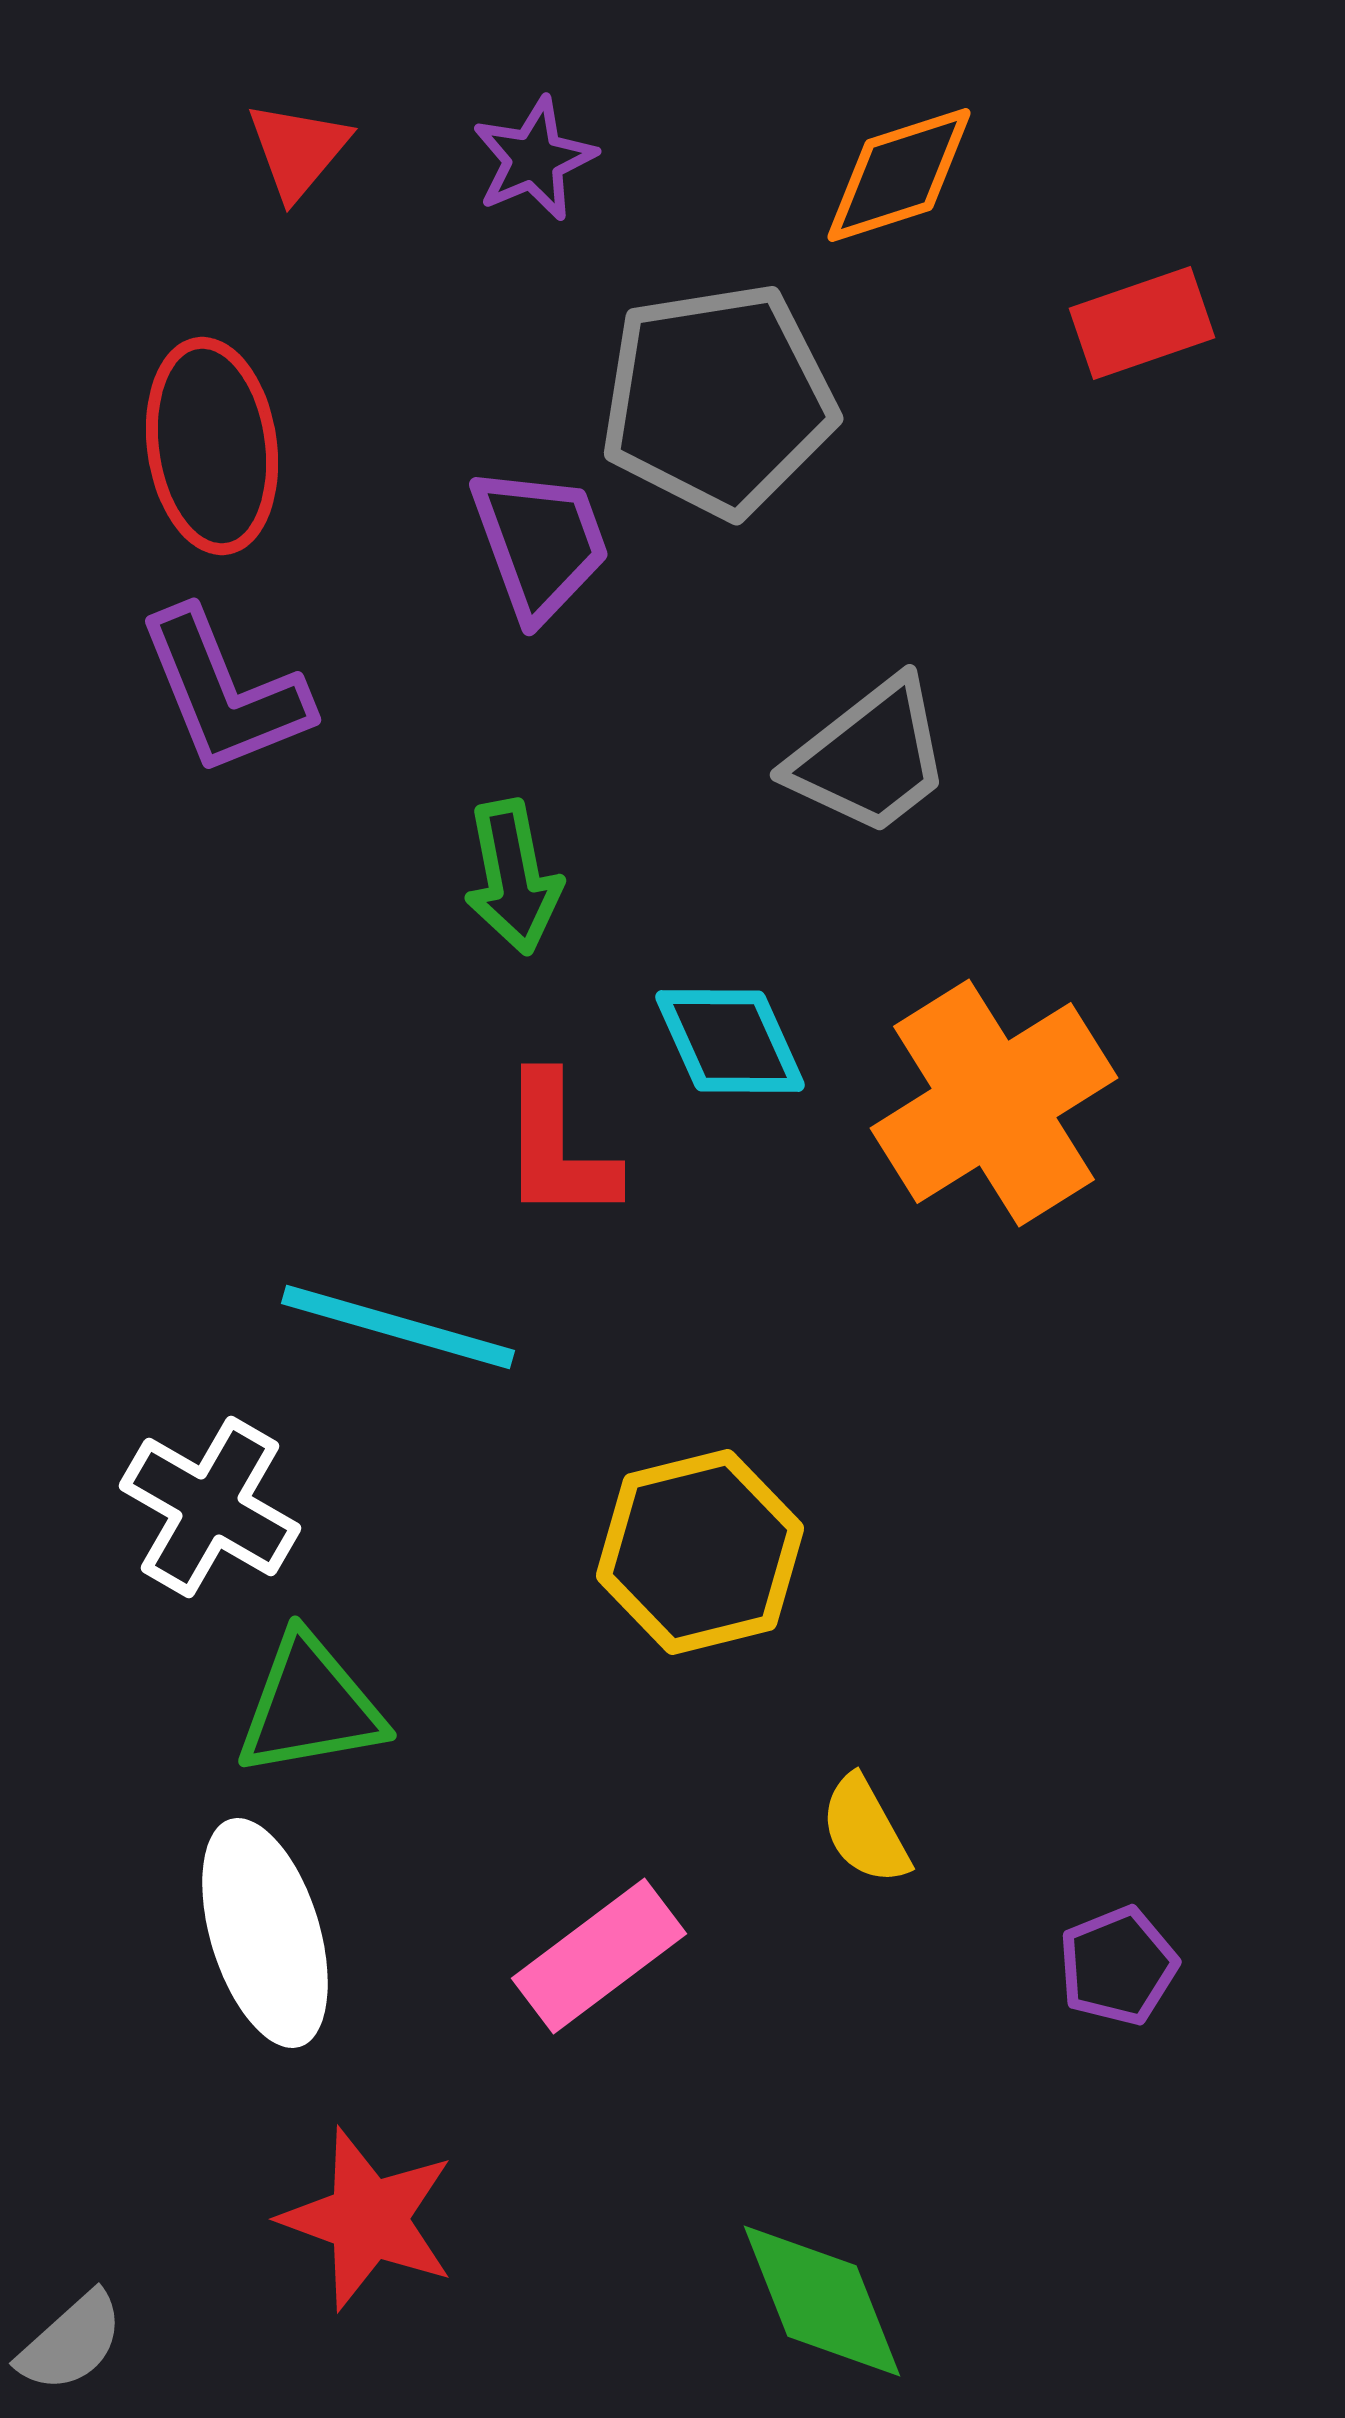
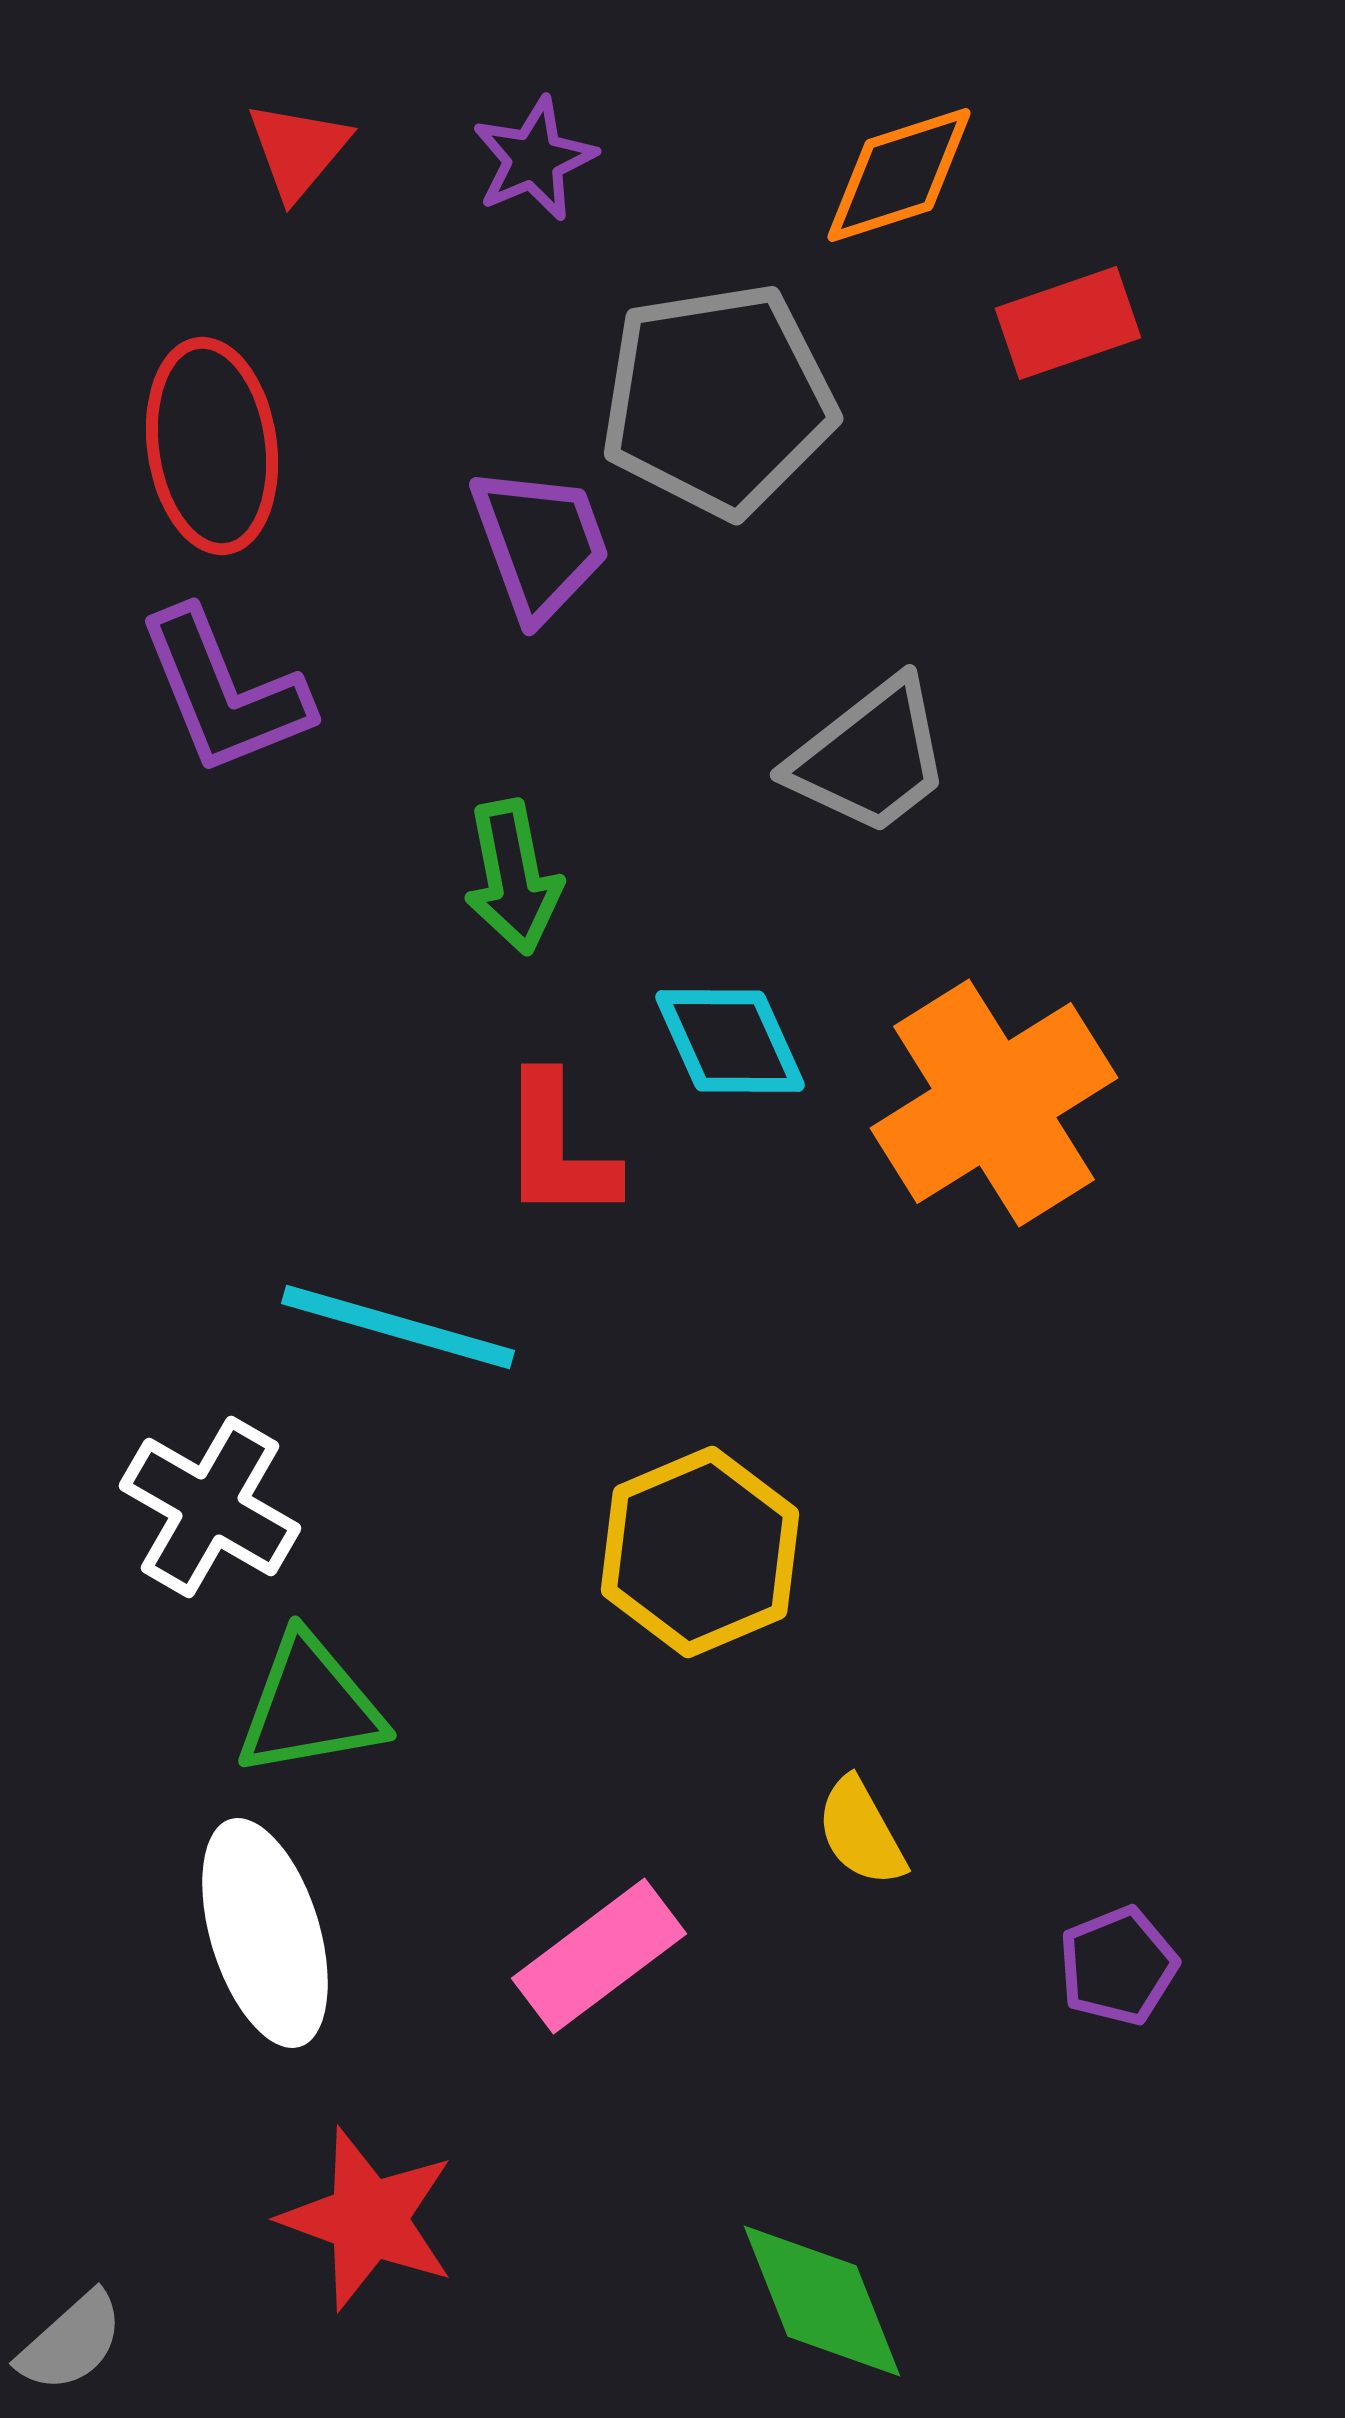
red rectangle: moved 74 px left
yellow hexagon: rotated 9 degrees counterclockwise
yellow semicircle: moved 4 px left, 2 px down
